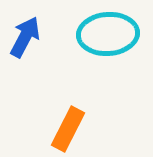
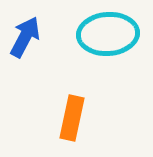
orange rectangle: moved 4 px right, 11 px up; rotated 15 degrees counterclockwise
